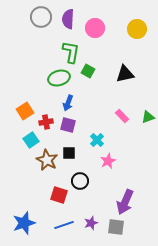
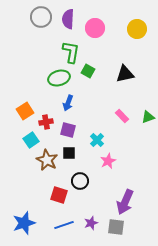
purple square: moved 5 px down
